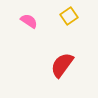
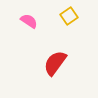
red semicircle: moved 7 px left, 2 px up
